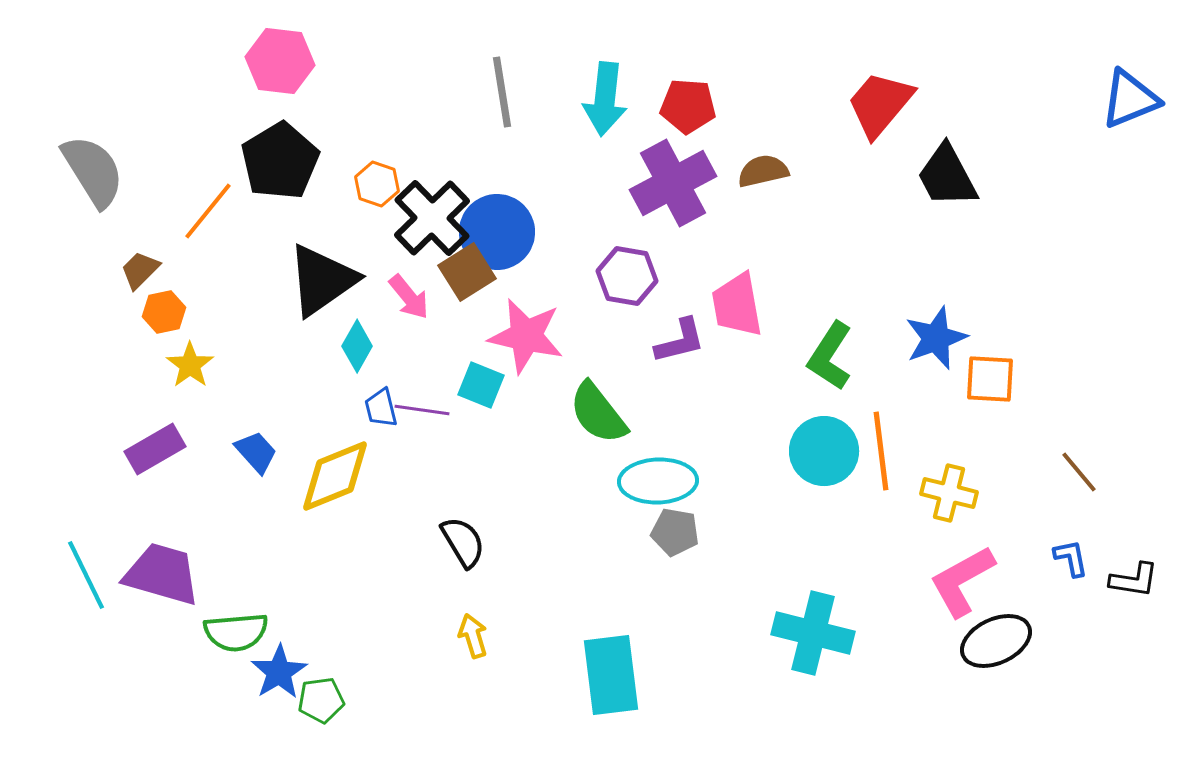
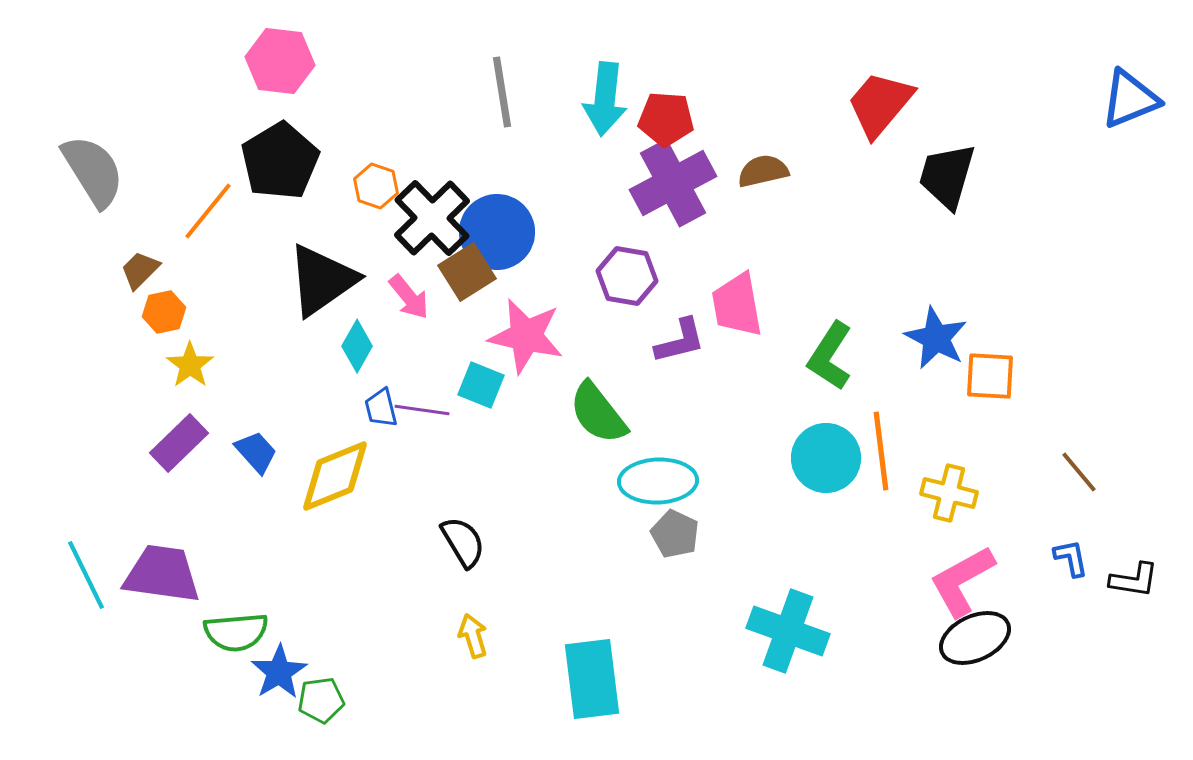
red pentagon at (688, 106): moved 22 px left, 13 px down
black trapezoid at (947, 176): rotated 44 degrees clockwise
orange hexagon at (377, 184): moved 1 px left, 2 px down
blue star at (936, 338): rotated 24 degrees counterclockwise
orange square at (990, 379): moved 3 px up
purple rectangle at (155, 449): moved 24 px right, 6 px up; rotated 14 degrees counterclockwise
cyan circle at (824, 451): moved 2 px right, 7 px down
gray pentagon at (675, 532): moved 2 px down; rotated 15 degrees clockwise
purple trapezoid at (162, 574): rotated 8 degrees counterclockwise
cyan cross at (813, 633): moved 25 px left, 2 px up; rotated 6 degrees clockwise
black ellipse at (996, 641): moved 21 px left, 3 px up
cyan rectangle at (611, 675): moved 19 px left, 4 px down
